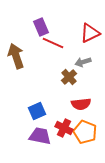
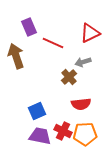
purple rectangle: moved 12 px left
red cross: moved 1 px left, 3 px down
orange pentagon: moved 2 px down; rotated 25 degrees counterclockwise
